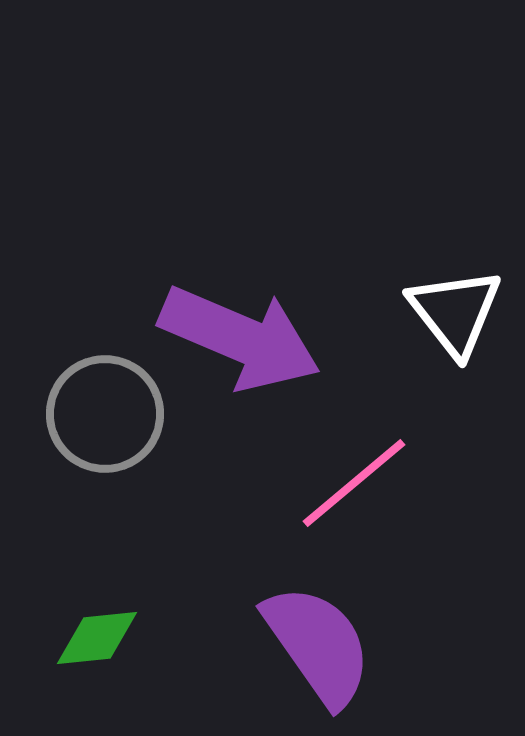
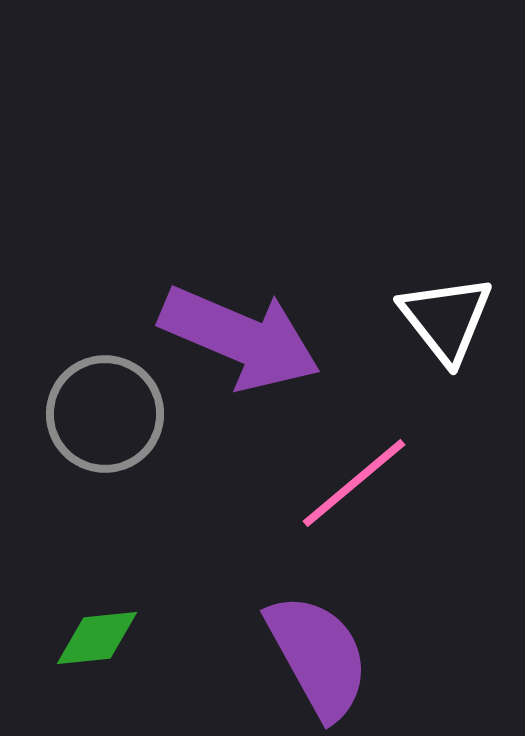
white triangle: moved 9 px left, 7 px down
purple semicircle: moved 11 px down; rotated 6 degrees clockwise
